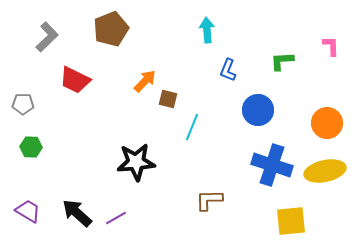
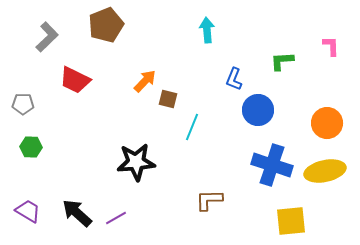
brown pentagon: moved 5 px left, 4 px up
blue L-shape: moved 6 px right, 9 px down
